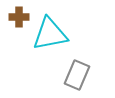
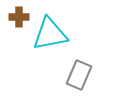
gray rectangle: moved 2 px right
